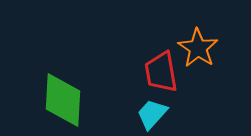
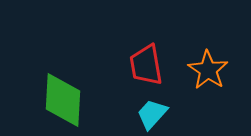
orange star: moved 10 px right, 22 px down
red trapezoid: moved 15 px left, 7 px up
